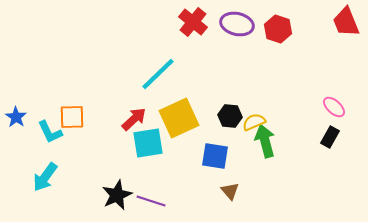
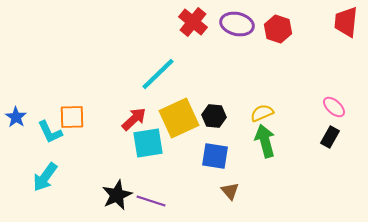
red trapezoid: rotated 28 degrees clockwise
black hexagon: moved 16 px left
yellow semicircle: moved 8 px right, 9 px up
